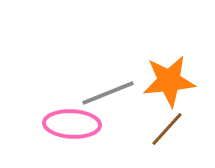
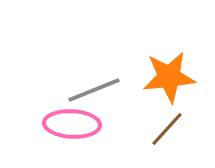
orange star: moved 4 px up
gray line: moved 14 px left, 3 px up
